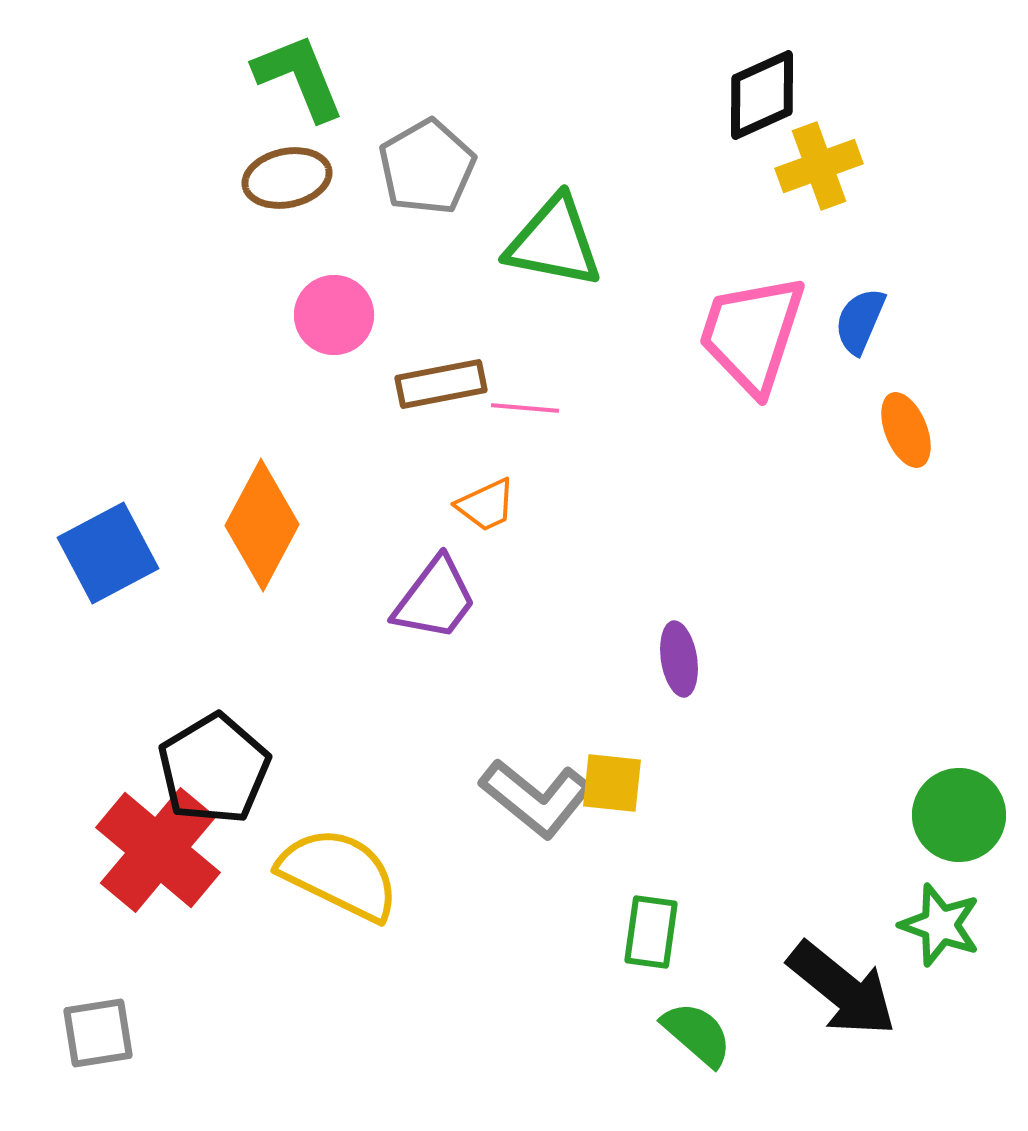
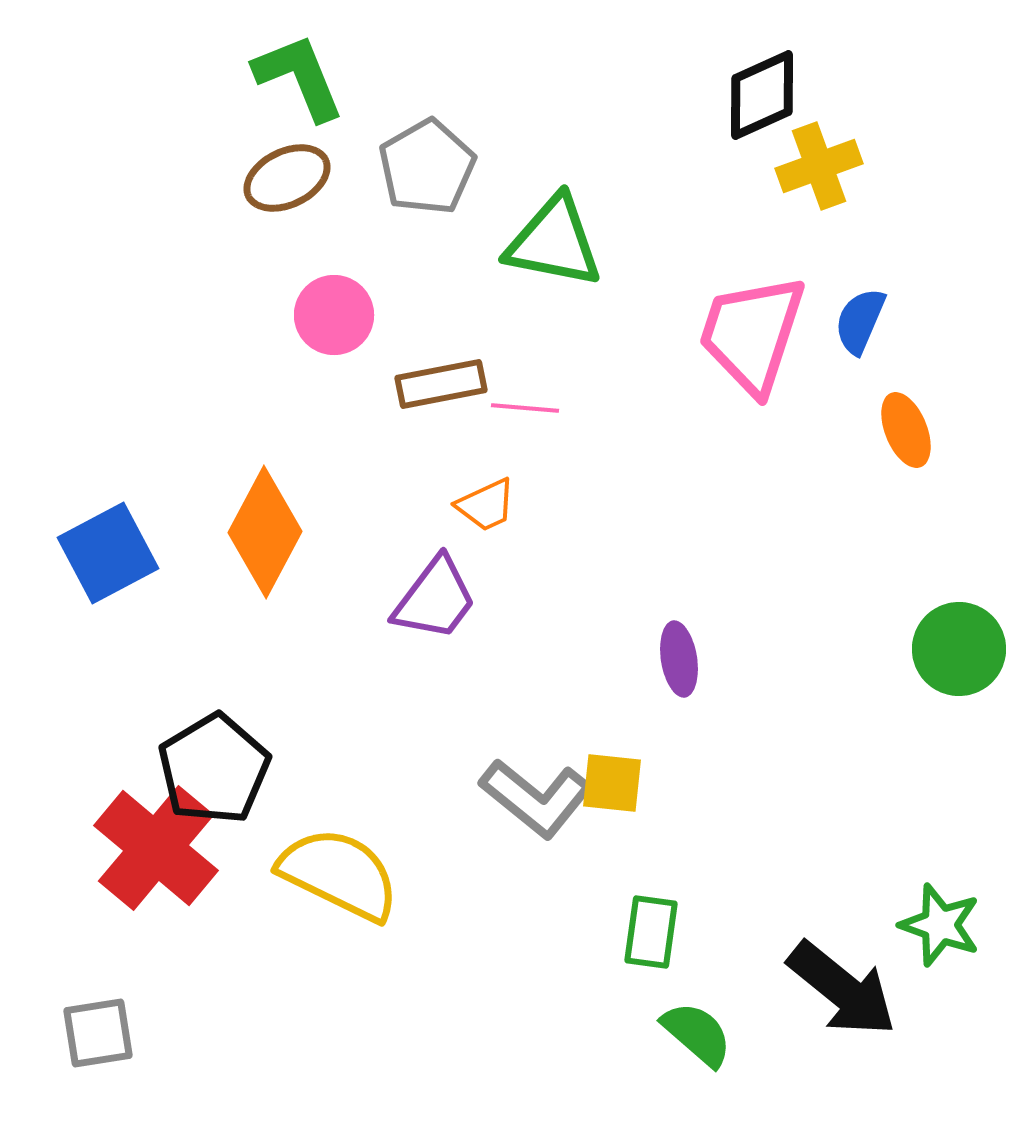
brown ellipse: rotated 14 degrees counterclockwise
orange diamond: moved 3 px right, 7 px down
green circle: moved 166 px up
red cross: moved 2 px left, 2 px up
